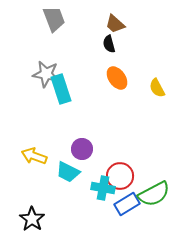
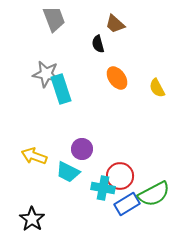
black semicircle: moved 11 px left
